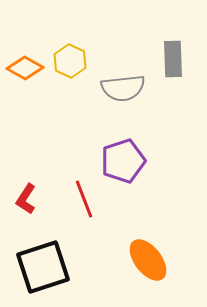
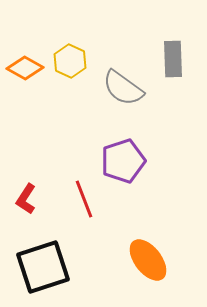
gray semicircle: rotated 42 degrees clockwise
